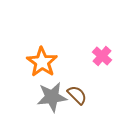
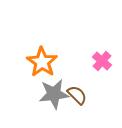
pink cross: moved 5 px down
gray star: moved 2 px right, 3 px up
